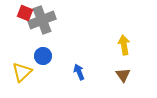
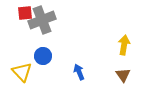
red square: rotated 28 degrees counterclockwise
yellow arrow: rotated 18 degrees clockwise
yellow triangle: rotated 30 degrees counterclockwise
